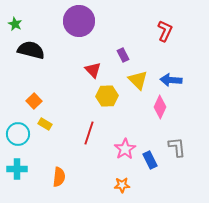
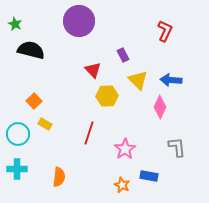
blue rectangle: moved 1 px left, 16 px down; rotated 54 degrees counterclockwise
orange star: rotated 28 degrees clockwise
